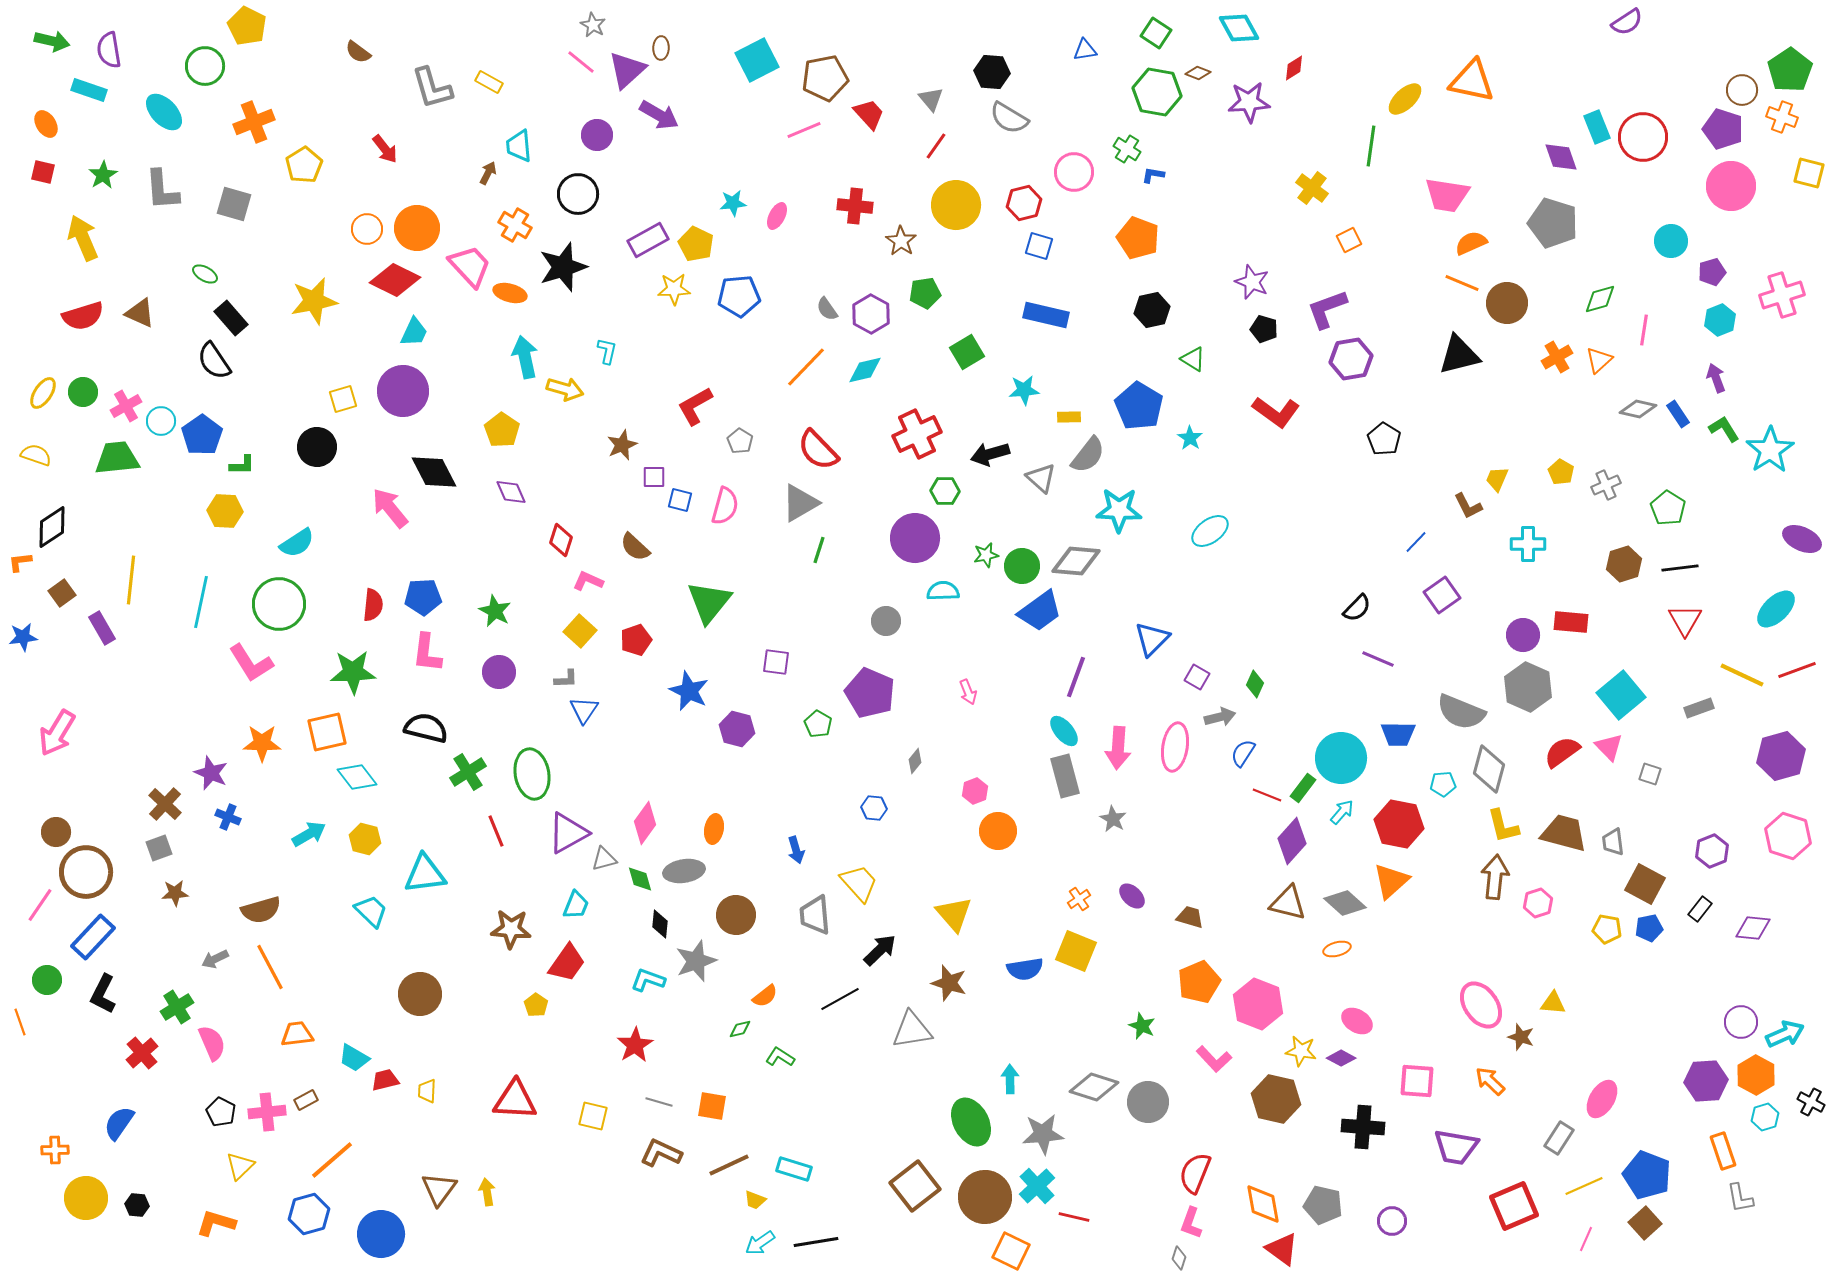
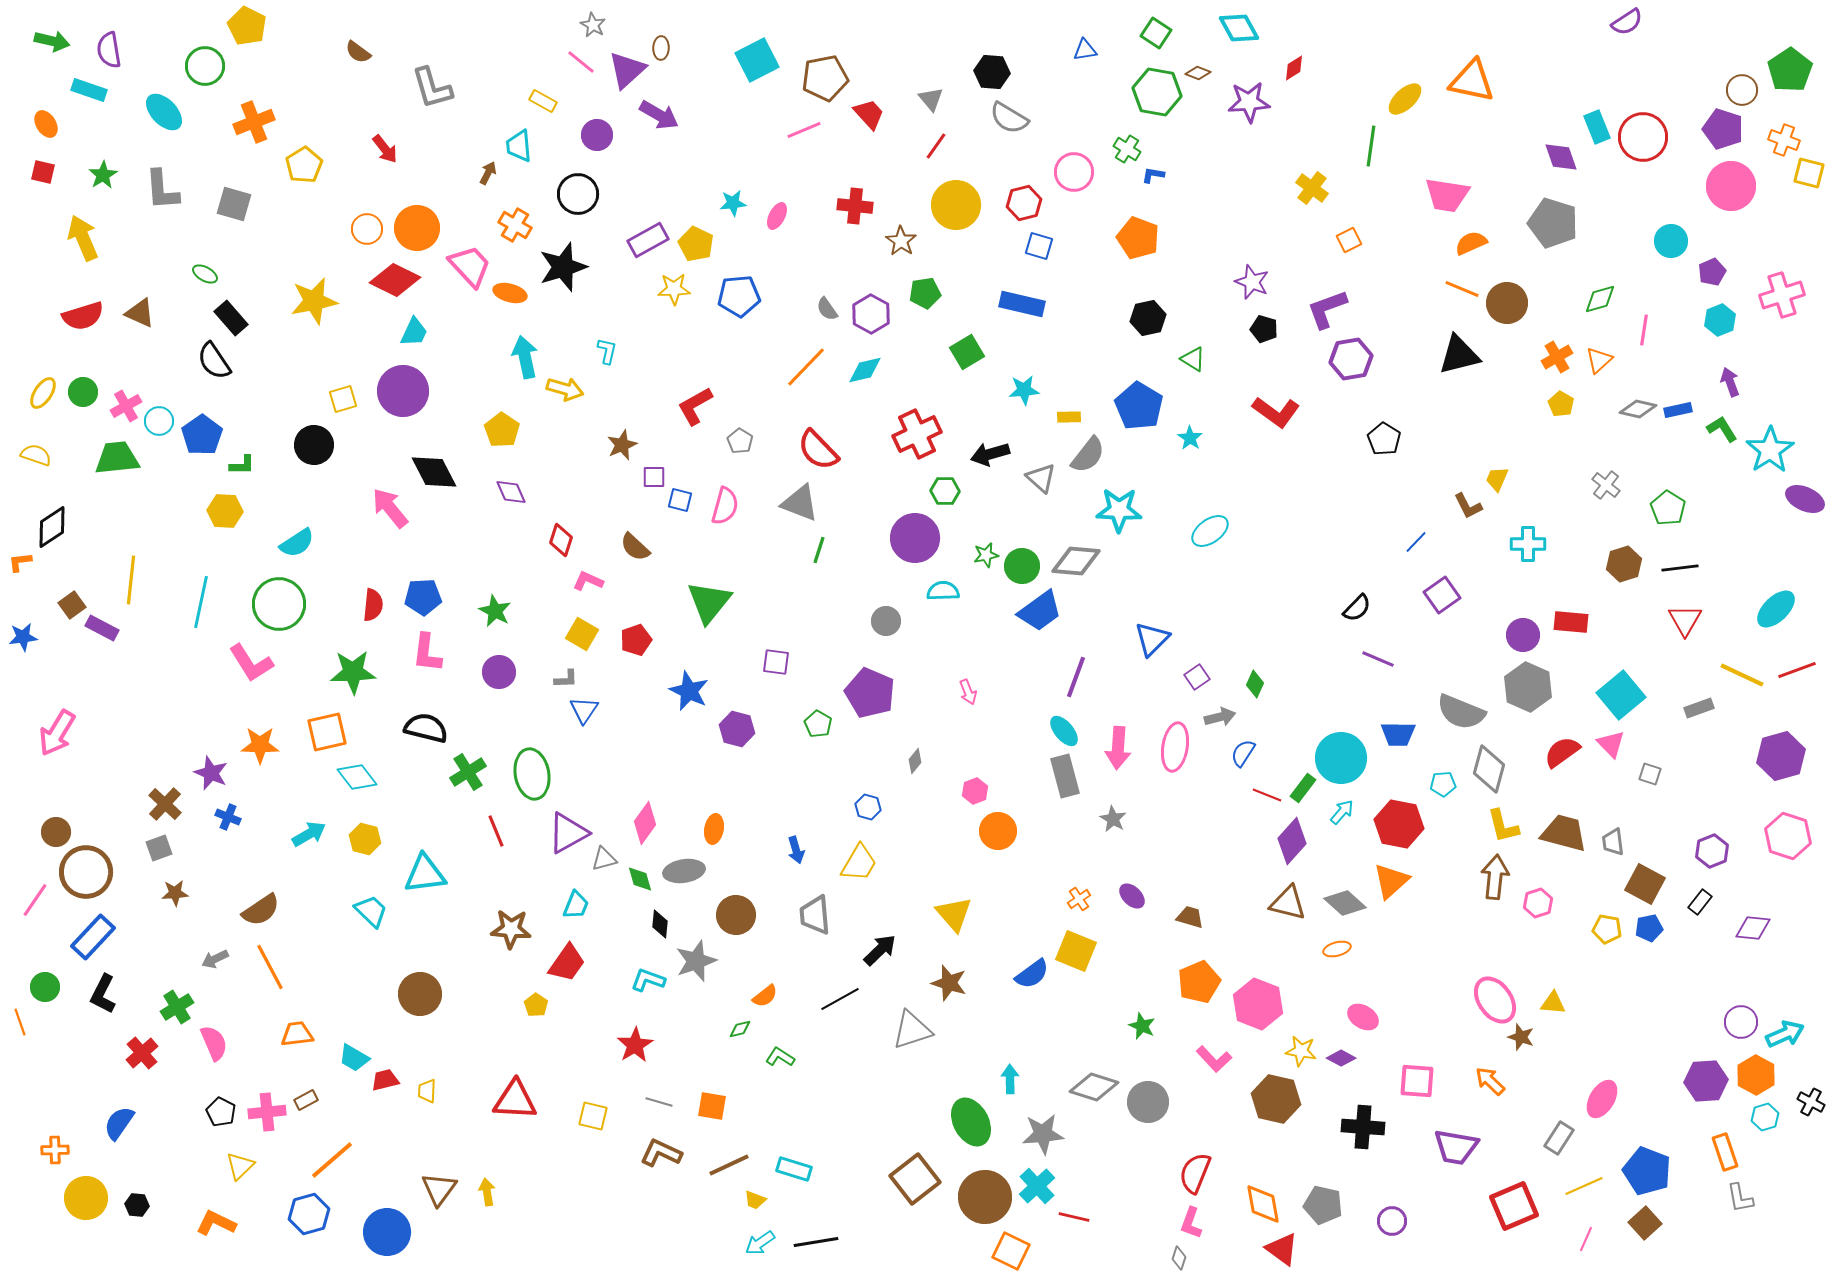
yellow rectangle at (489, 82): moved 54 px right, 19 px down
orange cross at (1782, 117): moved 2 px right, 23 px down
purple pentagon at (1712, 272): rotated 8 degrees counterclockwise
orange line at (1462, 283): moved 6 px down
black hexagon at (1152, 310): moved 4 px left, 8 px down
blue rectangle at (1046, 315): moved 24 px left, 11 px up
purple arrow at (1716, 378): moved 14 px right, 4 px down
blue rectangle at (1678, 414): moved 4 px up; rotated 68 degrees counterclockwise
cyan circle at (161, 421): moved 2 px left
green L-shape at (1724, 429): moved 2 px left
black circle at (317, 447): moved 3 px left, 2 px up
yellow pentagon at (1561, 472): moved 68 px up
gray cross at (1606, 485): rotated 28 degrees counterclockwise
gray triangle at (800, 503): rotated 51 degrees clockwise
purple ellipse at (1802, 539): moved 3 px right, 40 px up
brown square at (62, 593): moved 10 px right, 12 px down
purple rectangle at (102, 628): rotated 32 degrees counterclockwise
yellow square at (580, 631): moved 2 px right, 3 px down; rotated 12 degrees counterclockwise
purple square at (1197, 677): rotated 25 degrees clockwise
orange star at (262, 743): moved 2 px left, 2 px down
pink triangle at (1609, 747): moved 2 px right, 3 px up
blue hexagon at (874, 808): moved 6 px left, 1 px up; rotated 10 degrees clockwise
yellow trapezoid at (859, 883): moved 20 px up; rotated 72 degrees clockwise
pink line at (40, 905): moved 5 px left, 5 px up
black rectangle at (1700, 909): moved 7 px up
brown semicircle at (261, 910): rotated 18 degrees counterclockwise
blue semicircle at (1025, 969): moved 7 px right, 5 px down; rotated 27 degrees counterclockwise
green circle at (47, 980): moved 2 px left, 7 px down
pink ellipse at (1481, 1005): moved 14 px right, 5 px up
pink ellipse at (1357, 1021): moved 6 px right, 4 px up
gray triangle at (912, 1030): rotated 9 degrees counterclockwise
pink semicircle at (212, 1043): moved 2 px right
orange rectangle at (1723, 1151): moved 2 px right, 1 px down
blue pentagon at (1647, 1175): moved 4 px up
brown square at (915, 1186): moved 7 px up
orange L-shape at (216, 1223): rotated 9 degrees clockwise
blue circle at (381, 1234): moved 6 px right, 2 px up
